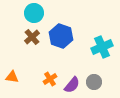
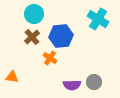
cyan circle: moved 1 px down
blue hexagon: rotated 25 degrees counterclockwise
cyan cross: moved 4 px left, 28 px up; rotated 35 degrees counterclockwise
orange cross: moved 21 px up; rotated 24 degrees counterclockwise
purple semicircle: rotated 48 degrees clockwise
